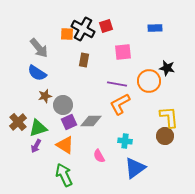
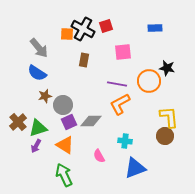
blue triangle: rotated 15 degrees clockwise
